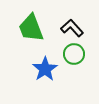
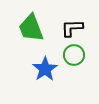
black L-shape: rotated 50 degrees counterclockwise
green circle: moved 1 px down
